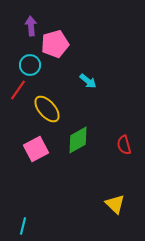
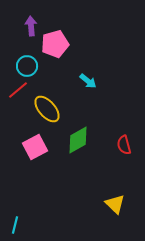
cyan circle: moved 3 px left, 1 px down
red line: rotated 15 degrees clockwise
pink square: moved 1 px left, 2 px up
cyan line: moved 8 px left, 1 px up
